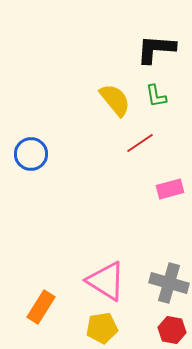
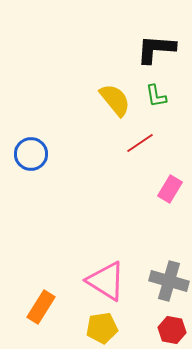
pink rectangle: rotated 44 degrees counterclockwise
gray cross: moved 2 px up
